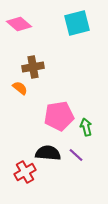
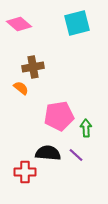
orange semicircle: moved 1 px right
green arrow: moved 1 px down; rotated 12 degrees clockwise
red cross: rotated 30 degrees clockwise
